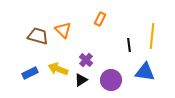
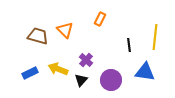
orange triangle: moved 2 px right
yellow line: moved 3 px right, 1 px down
black triangle: rotated 16 degrees counterclockwise
